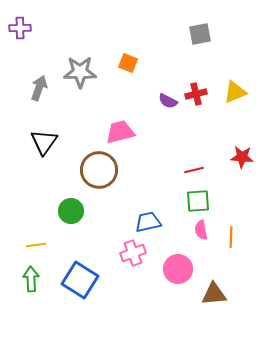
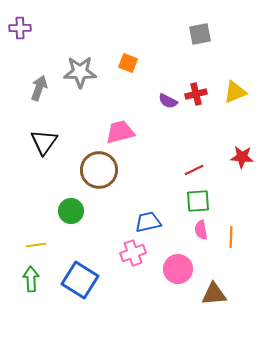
red line: rotated 12 degrees counterclockwise
